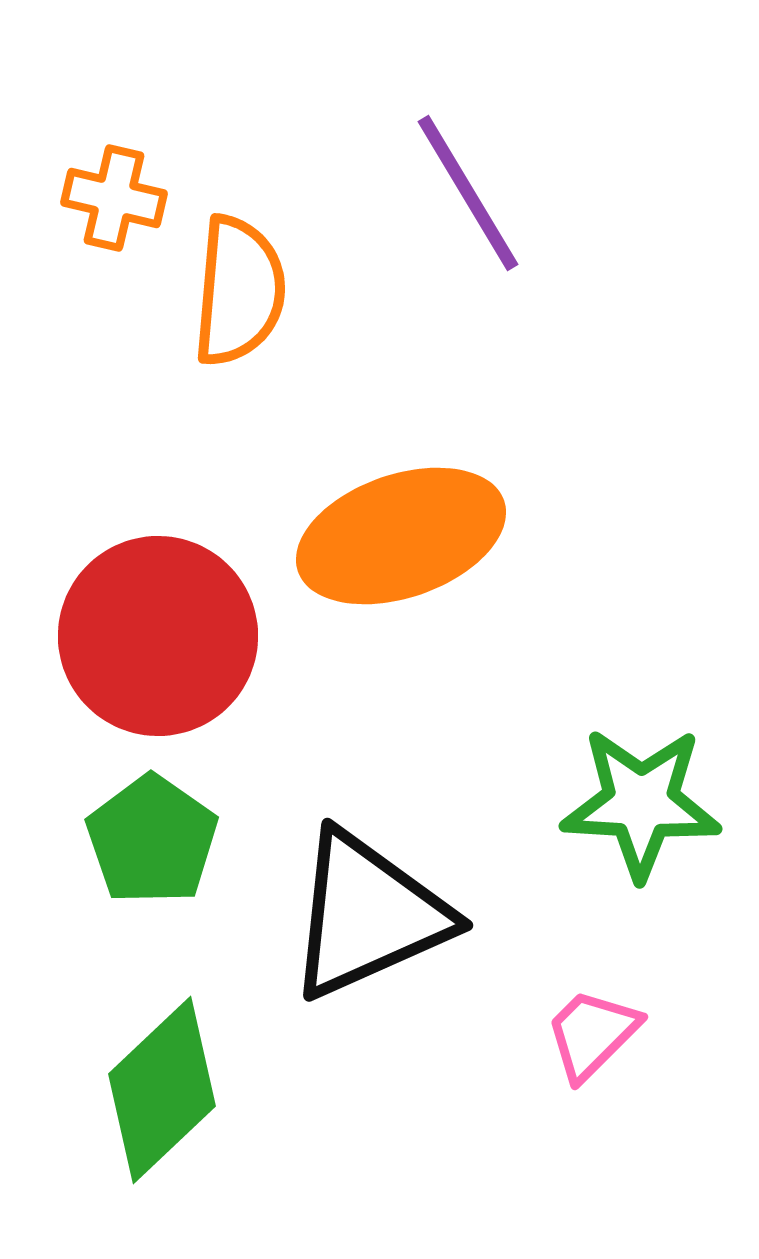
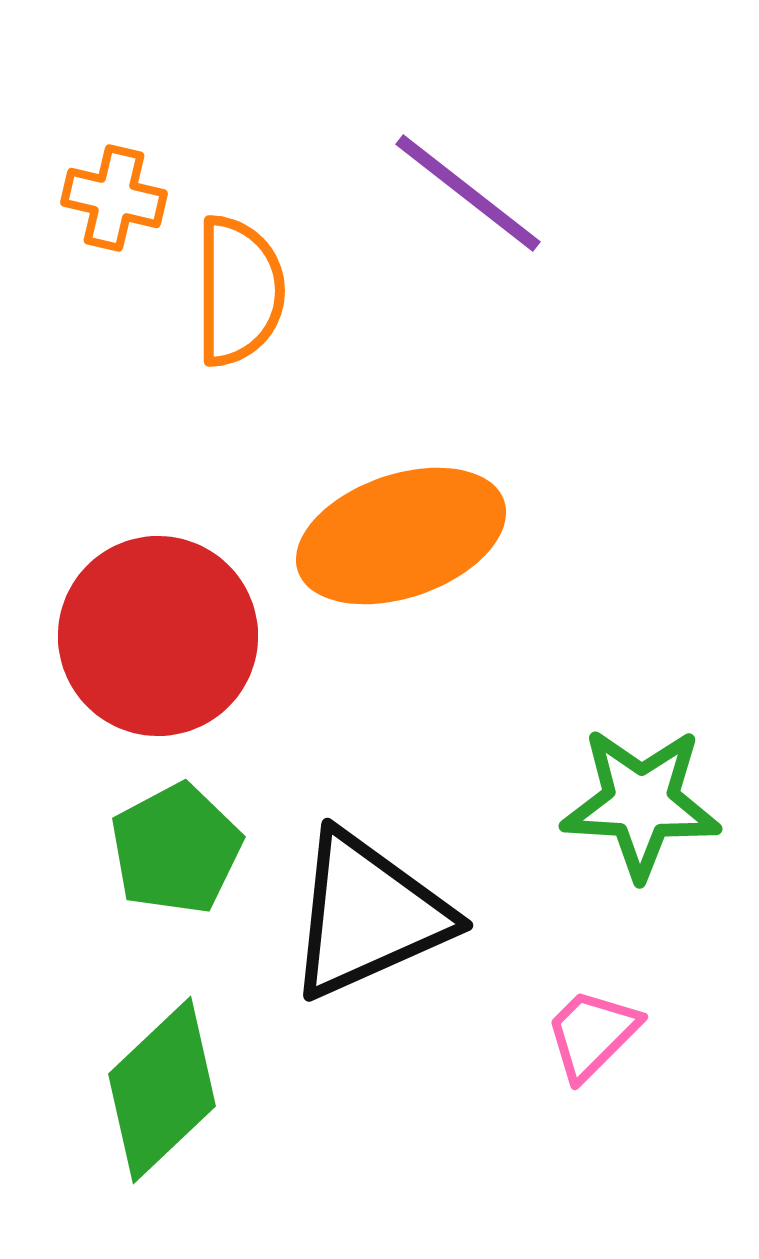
purple line: rotated 21 degrees counterclockwise
orange semicircle: rotated 5 degrees counterclockwise
green pentagon: moved 24 px right, 9 px down; rotated 9 degrees clockwise
